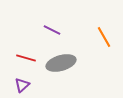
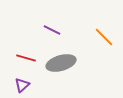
orange line: rotated 15 degrees counterclockwise
